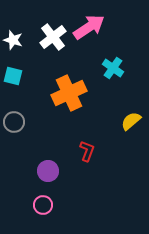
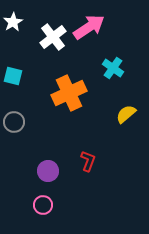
white star: moved 18 px up; rotated 24 degrees clockwise
yellow semicircle: moved 5 px left, 7 px up
red L-shape: moved 1 px right, 10 px down
